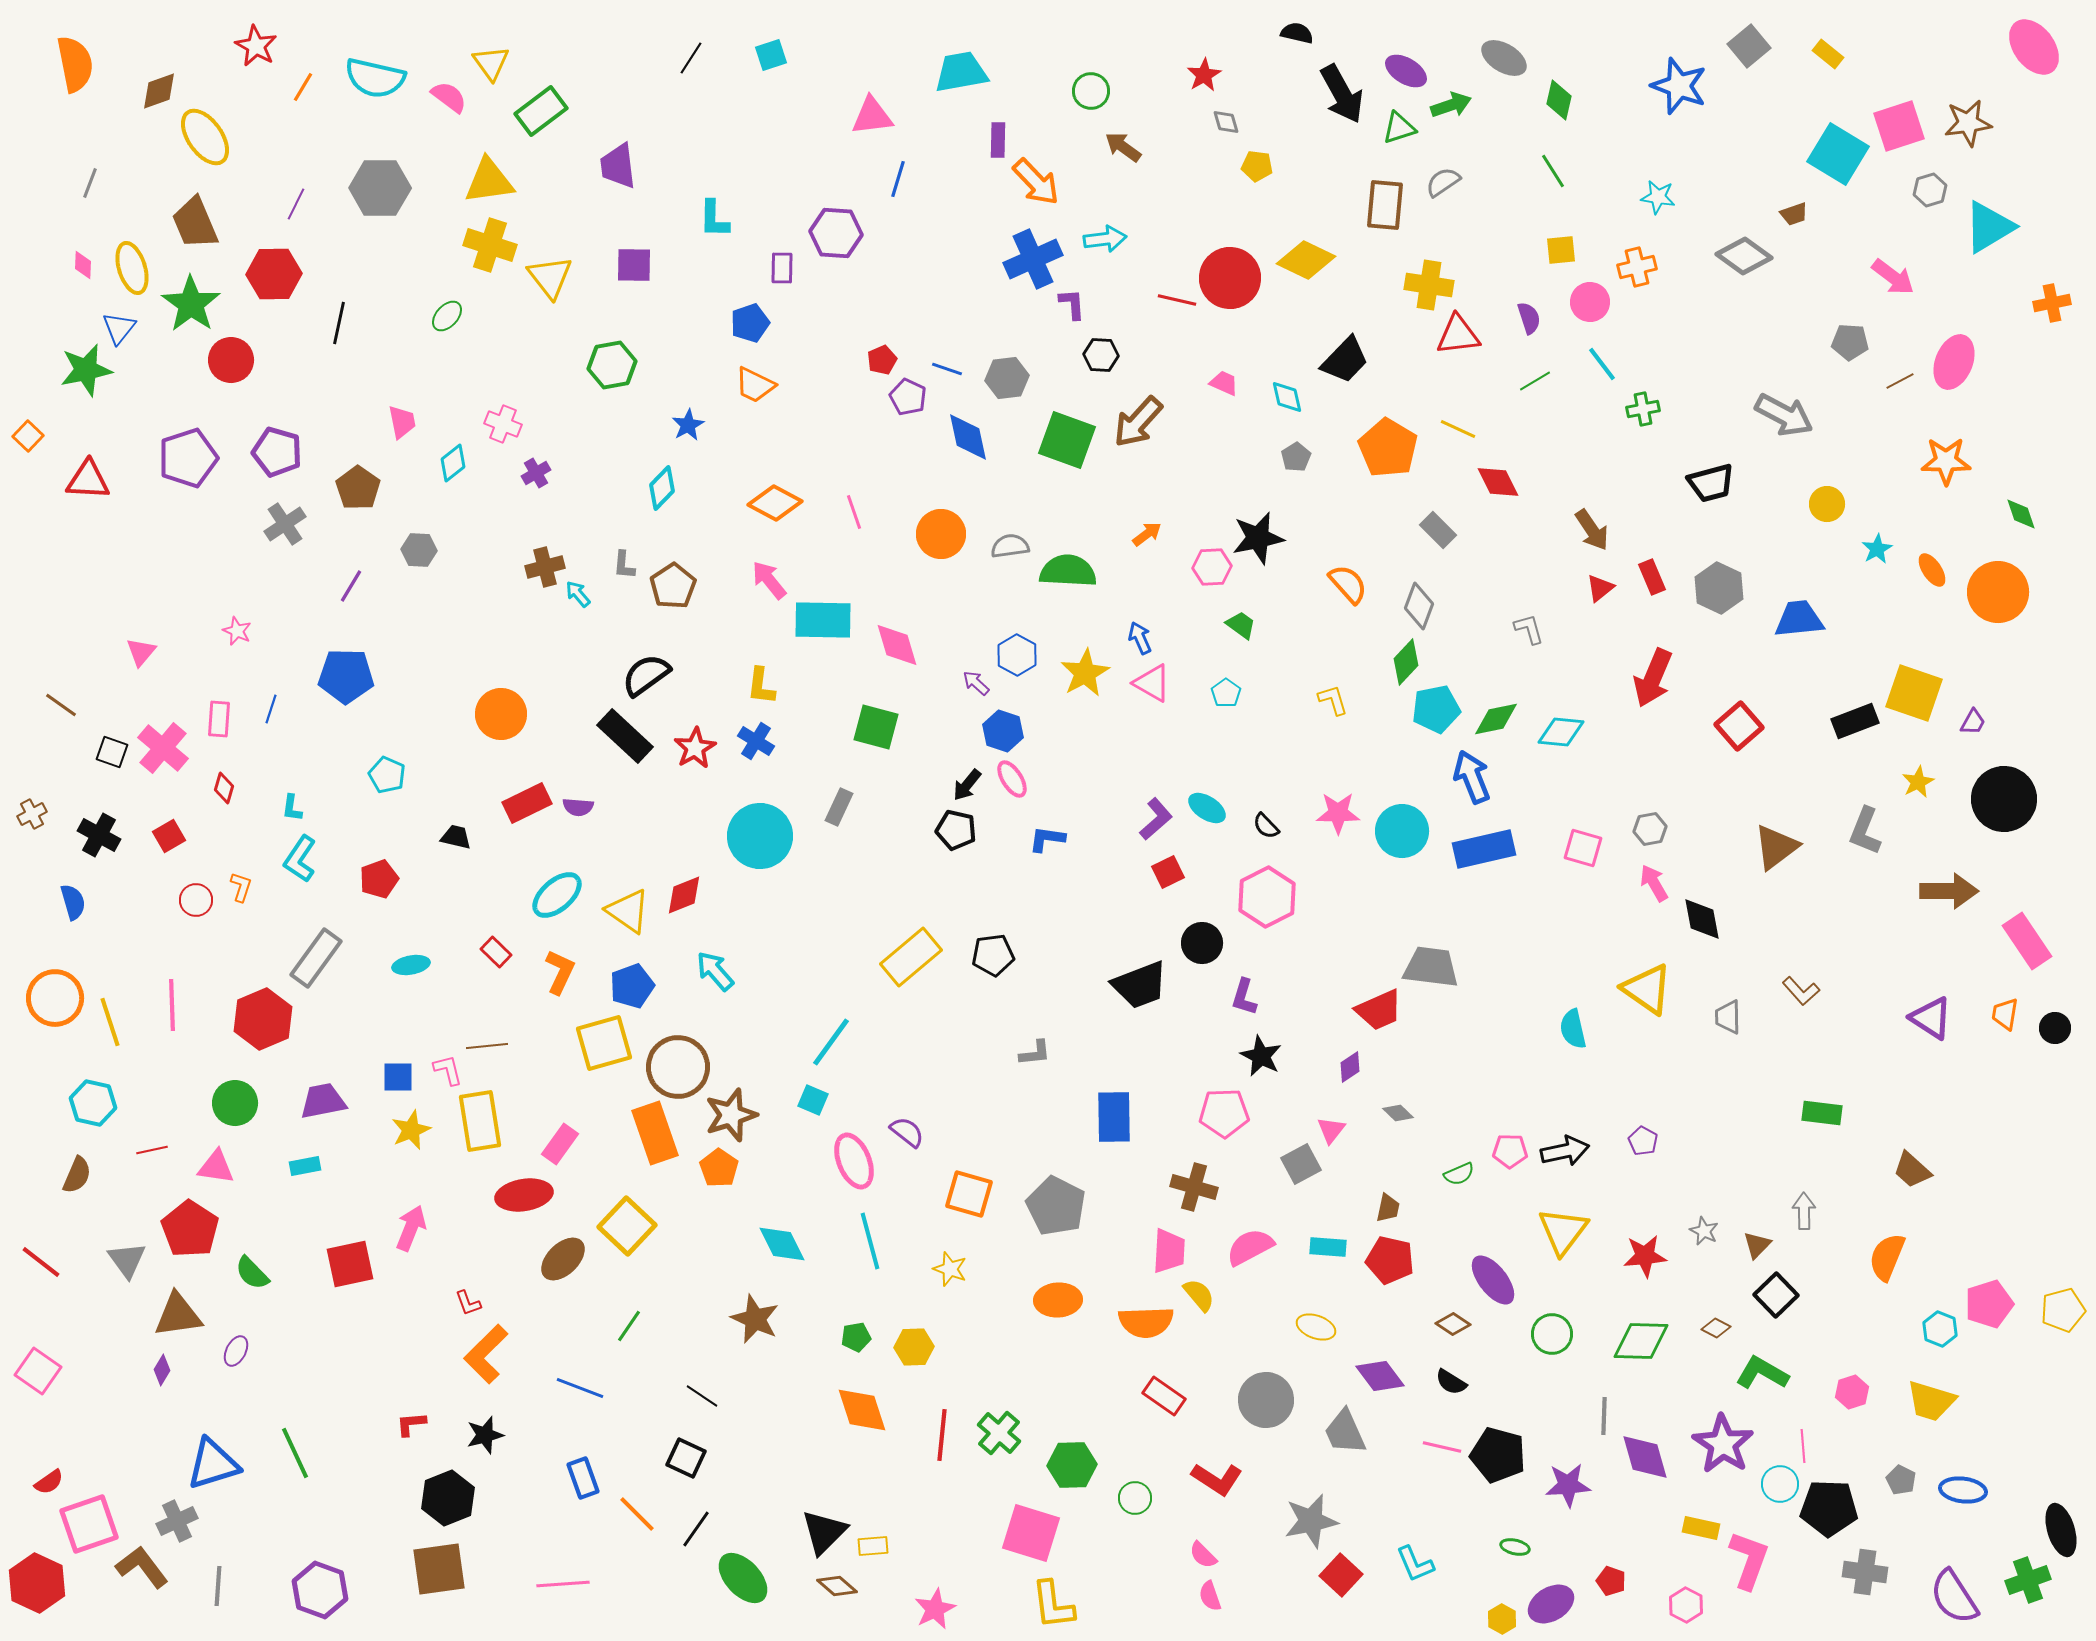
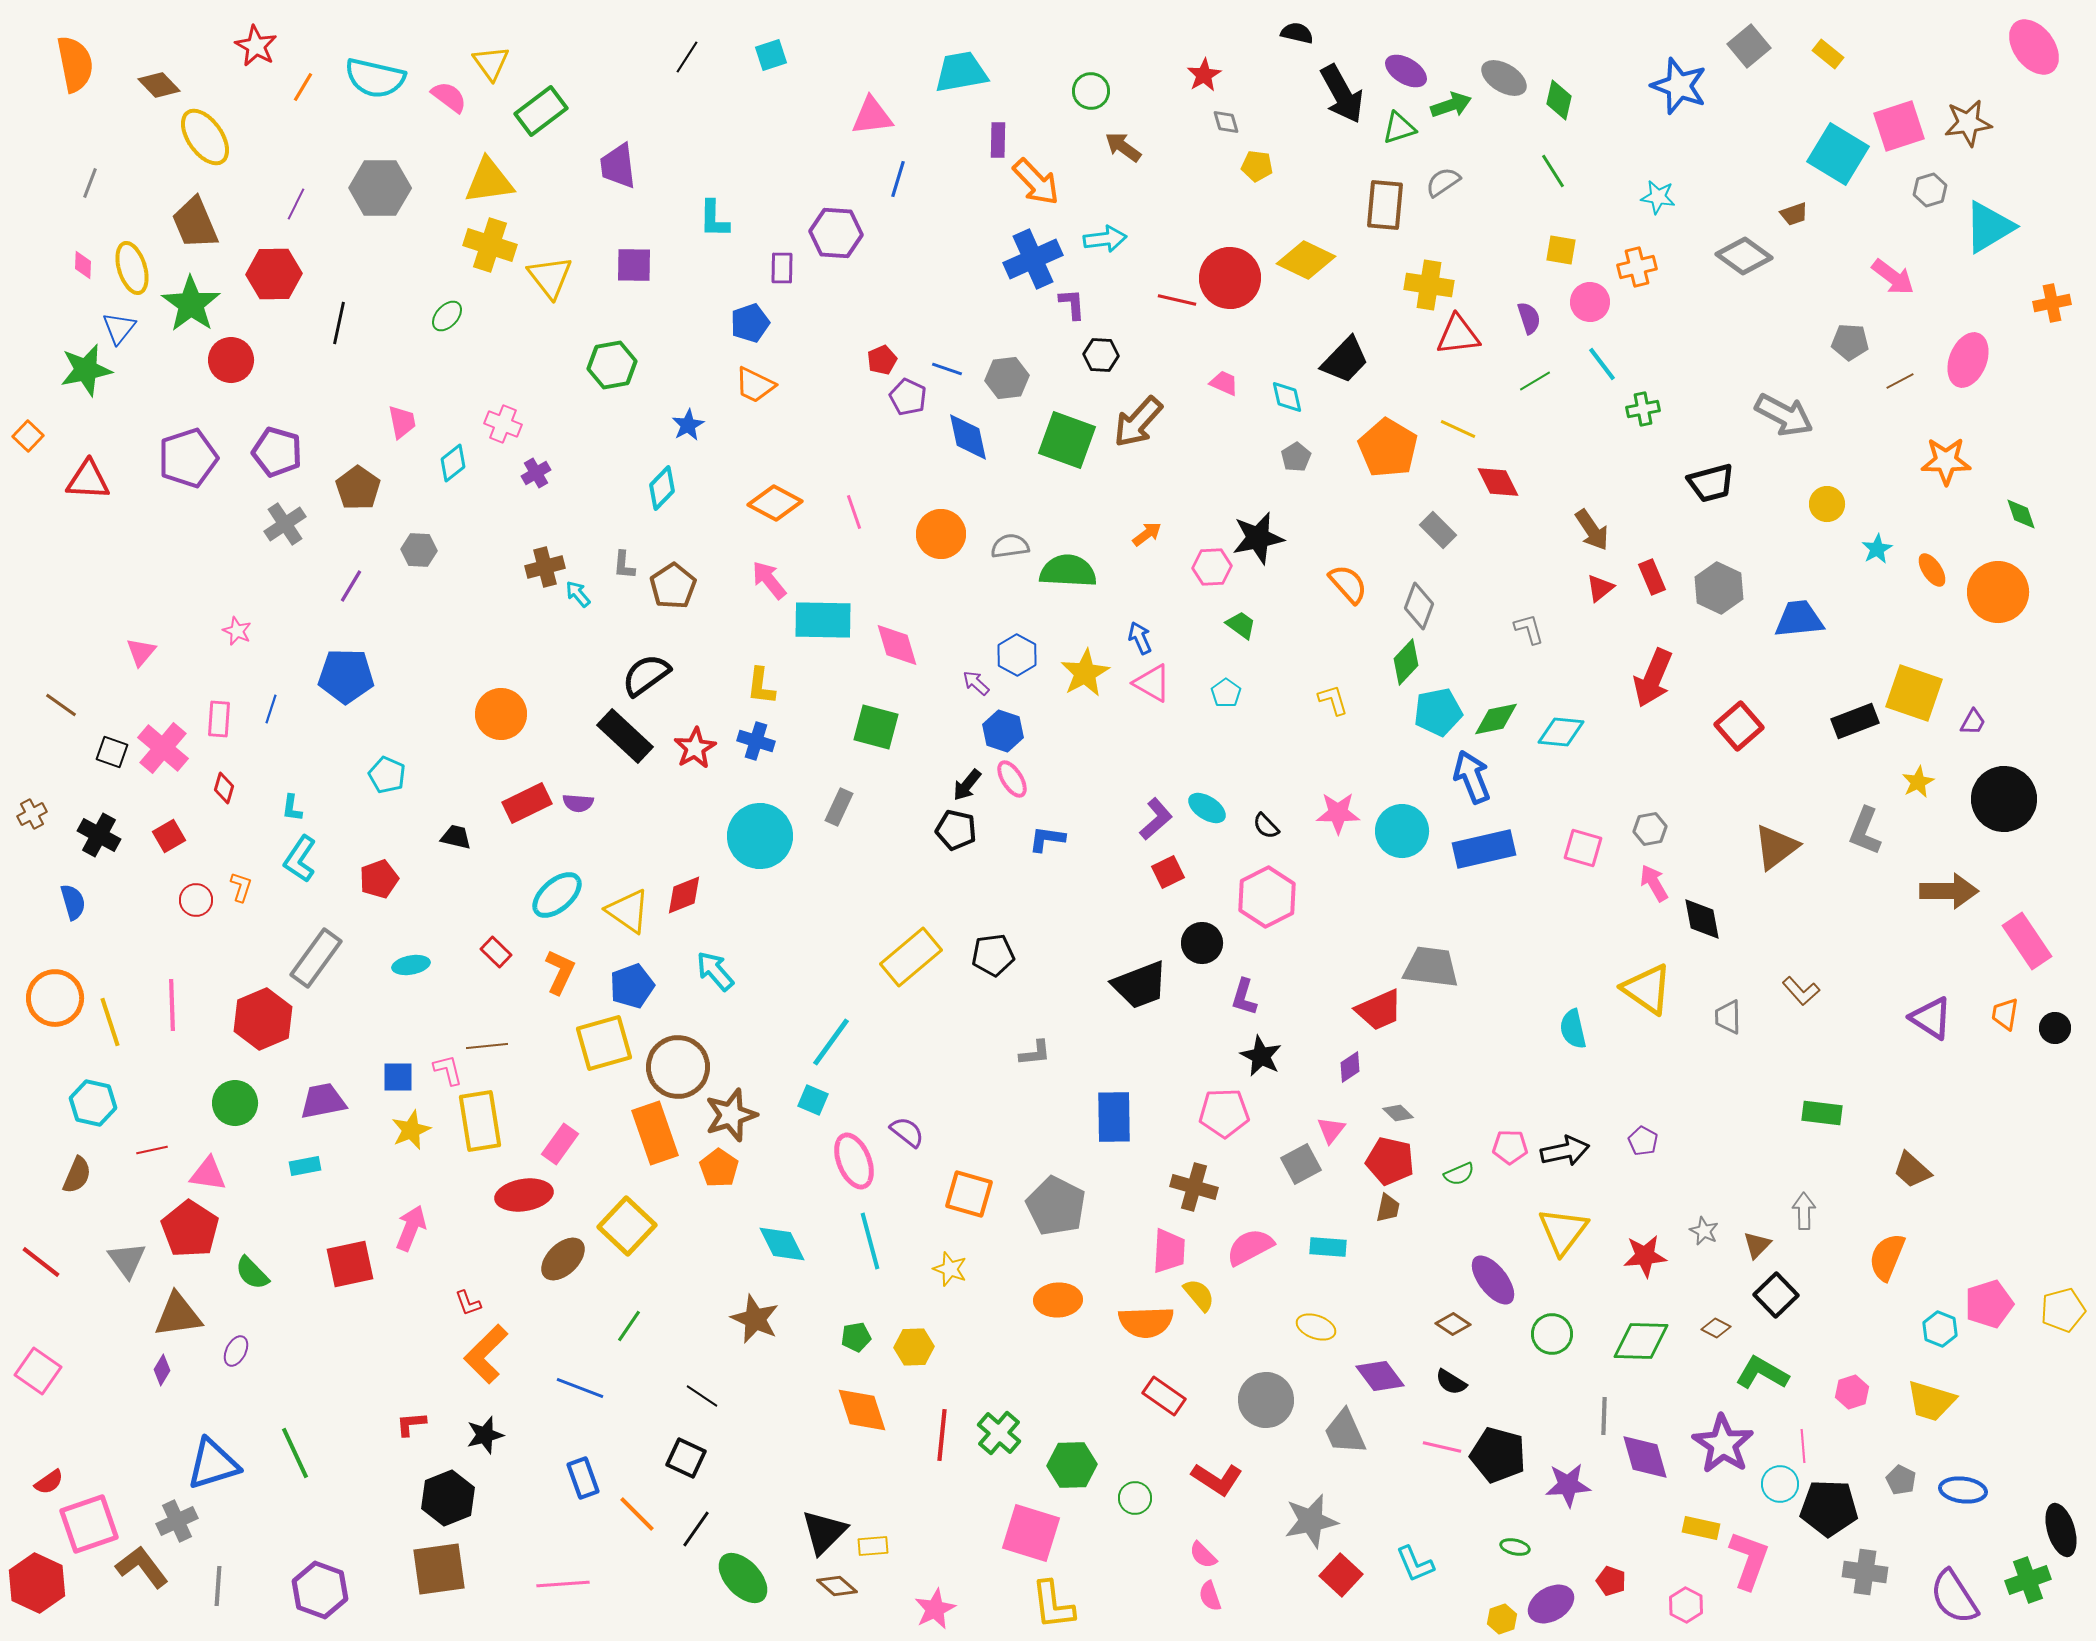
black line at (691, 58): moved 4 px left, 1 px up
gray ellipse at (1504, 58): moved 20 px down
brown diamond at (159, 91): moved 6 px up; rotated 66 degrees clockwise
yellow square at (1561, 250): rotated 16 degrees clockwise
pink ellipse at (1954, 362): moved 14 px right, 2 px up
cyan pentagon at (1436, 709): moved 2 px right, 3 px down
blue cross at (756, 741): rotated 15 degrees counterclockwise
purple semicircle at (578, 807): moved 4 px up
pink pentagon at (1510, 1151): moved 4 px up
pink triangle at (216, 1167): moved 8 px left, 7 px down
red pentagon at (1390, 1260): moved 99 px up
yellow hexagon at (1502, 1619): rotated 12 degrees clockwise
